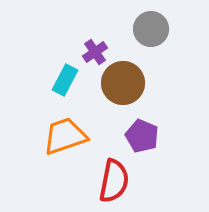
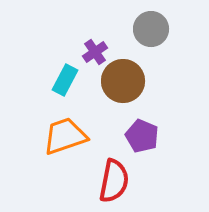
brown circle: moved 2 px up
